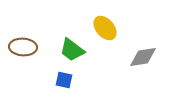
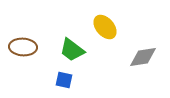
yellow ellipse: moved 1 px up
